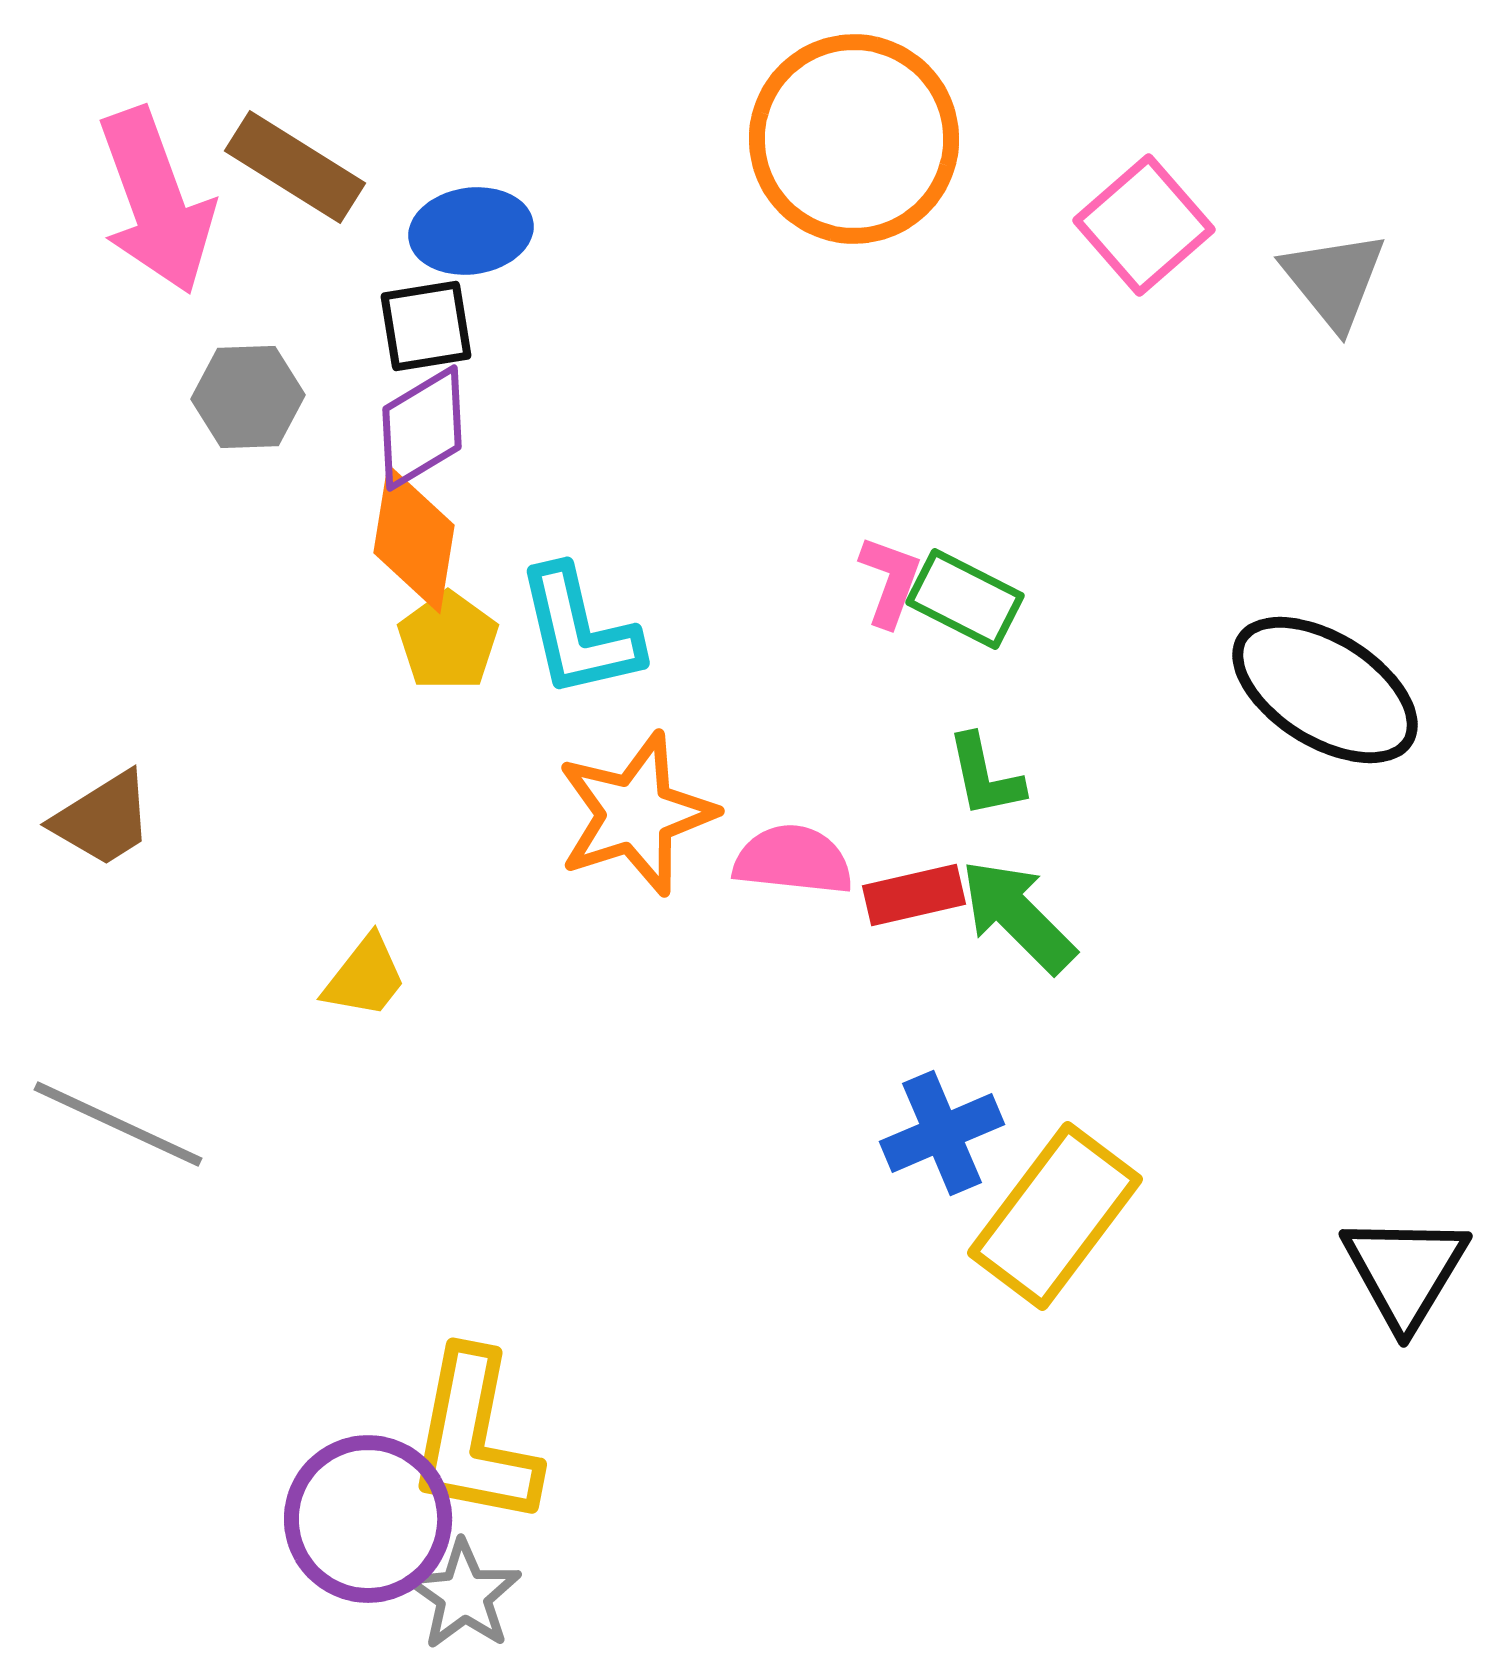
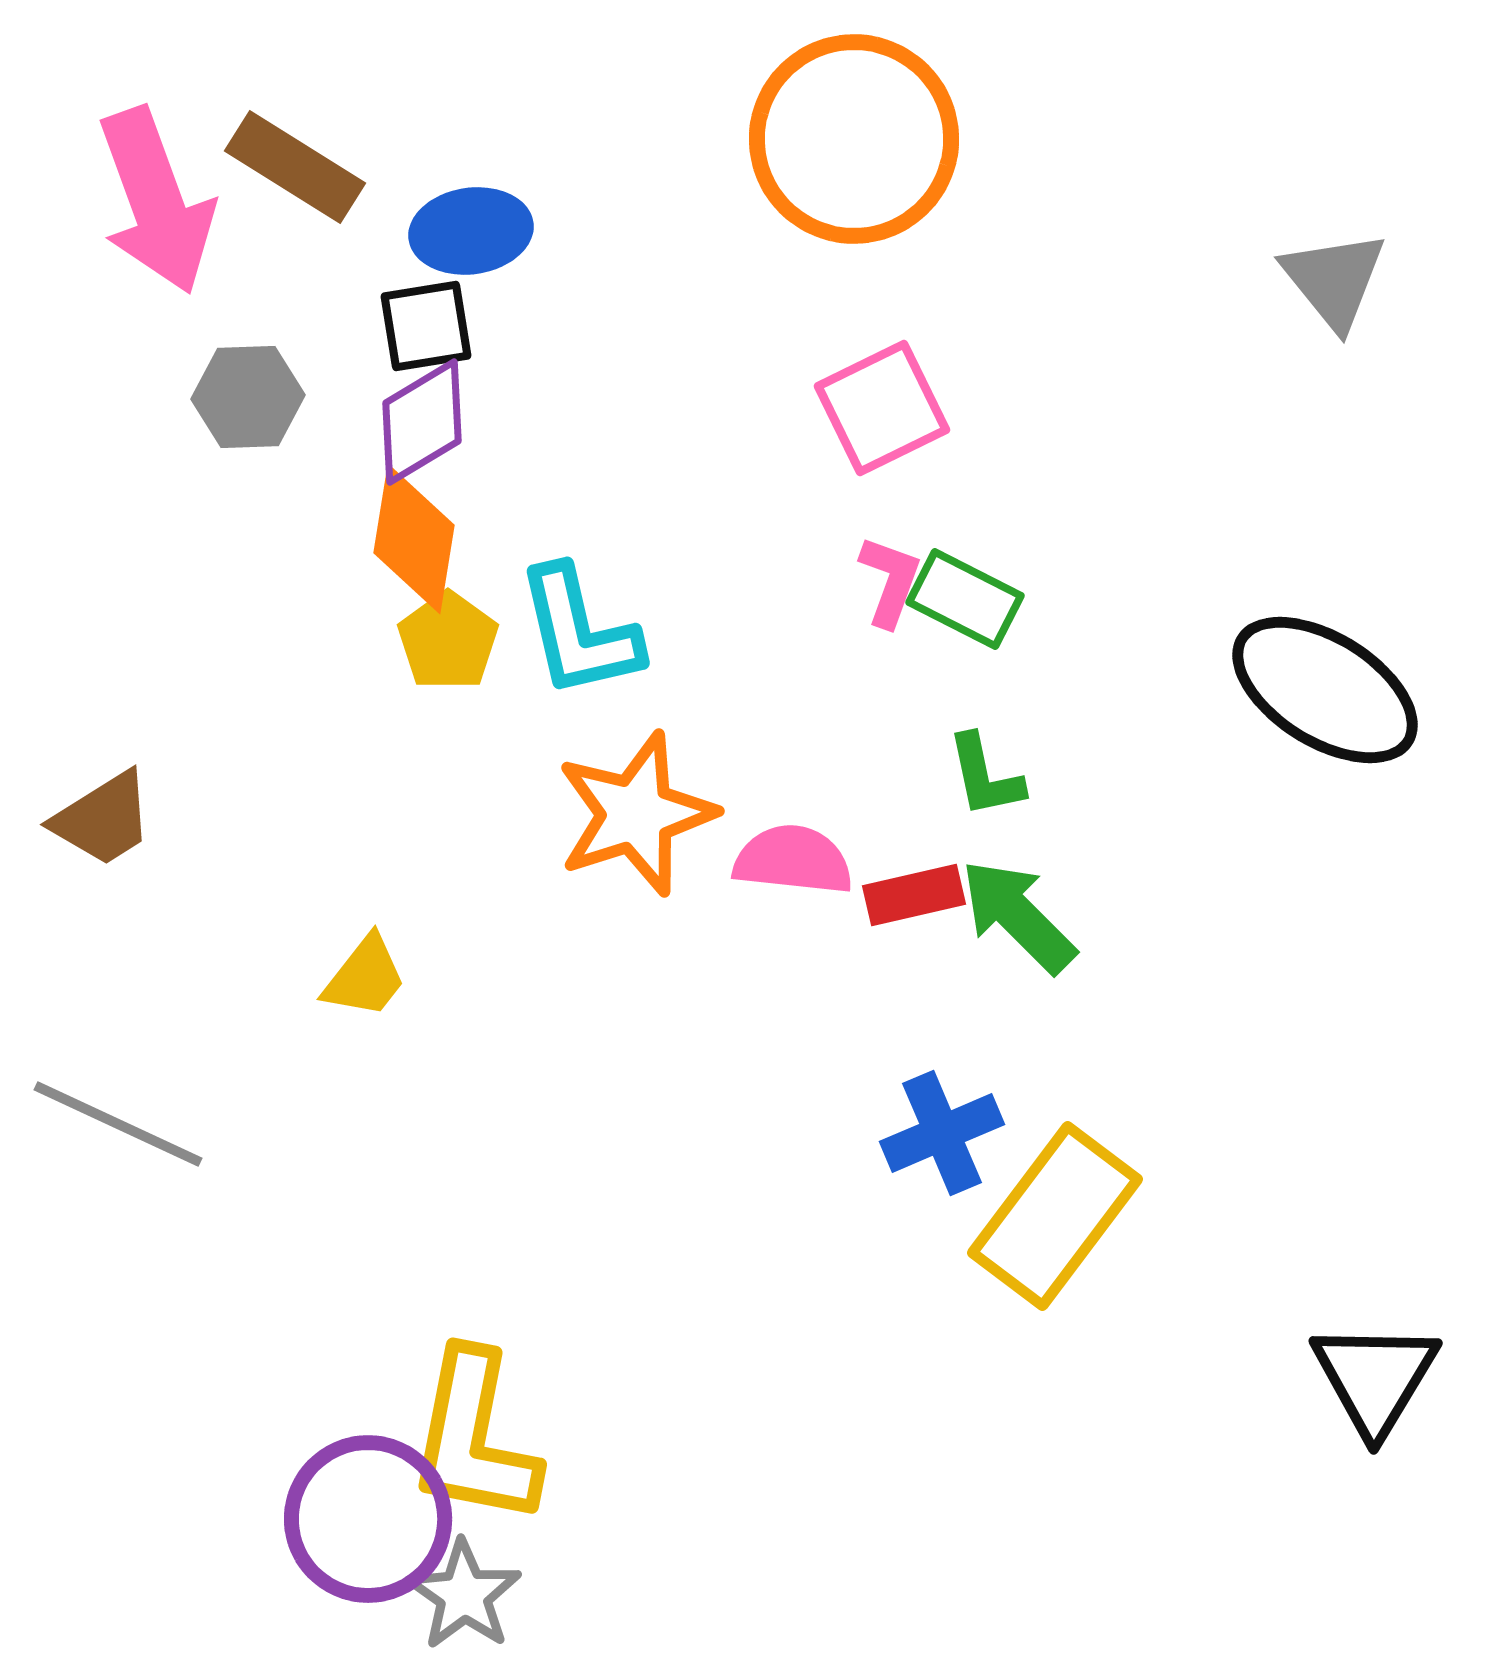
pink square: moved 262 px left, 183 px down; rotated 15 degrees clockwise
purple diamond: moved 6 px up
black triangle: moved 30 px left, 107 px down
